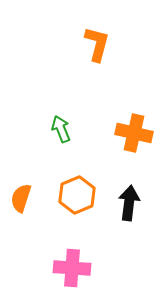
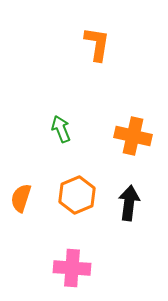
orange L-shape: rotated 6 degrees counterclockwise
orange cross: moved 1 px left, 3 px down
